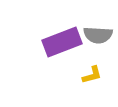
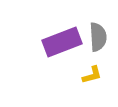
gray semicircle: moved 2 px down; rotated 96 degrees counterclockwise
